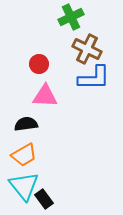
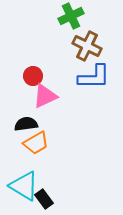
green cross: moved 1 px up
brown cross: moved 3 px up
red circle: moved 6 px left, 12 px down
blue L-shape: moved 1 px up
pink triangle: rotated 28 degrees counterclockwise
orange trapezoid: moved 12 px right, 12 px up
cyan triangle: rotated 20 degrees counterclockwise
